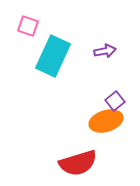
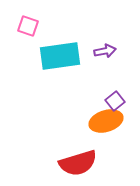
cyan rectangle: moved 7 px right; rotated 57 degrees clockwise
